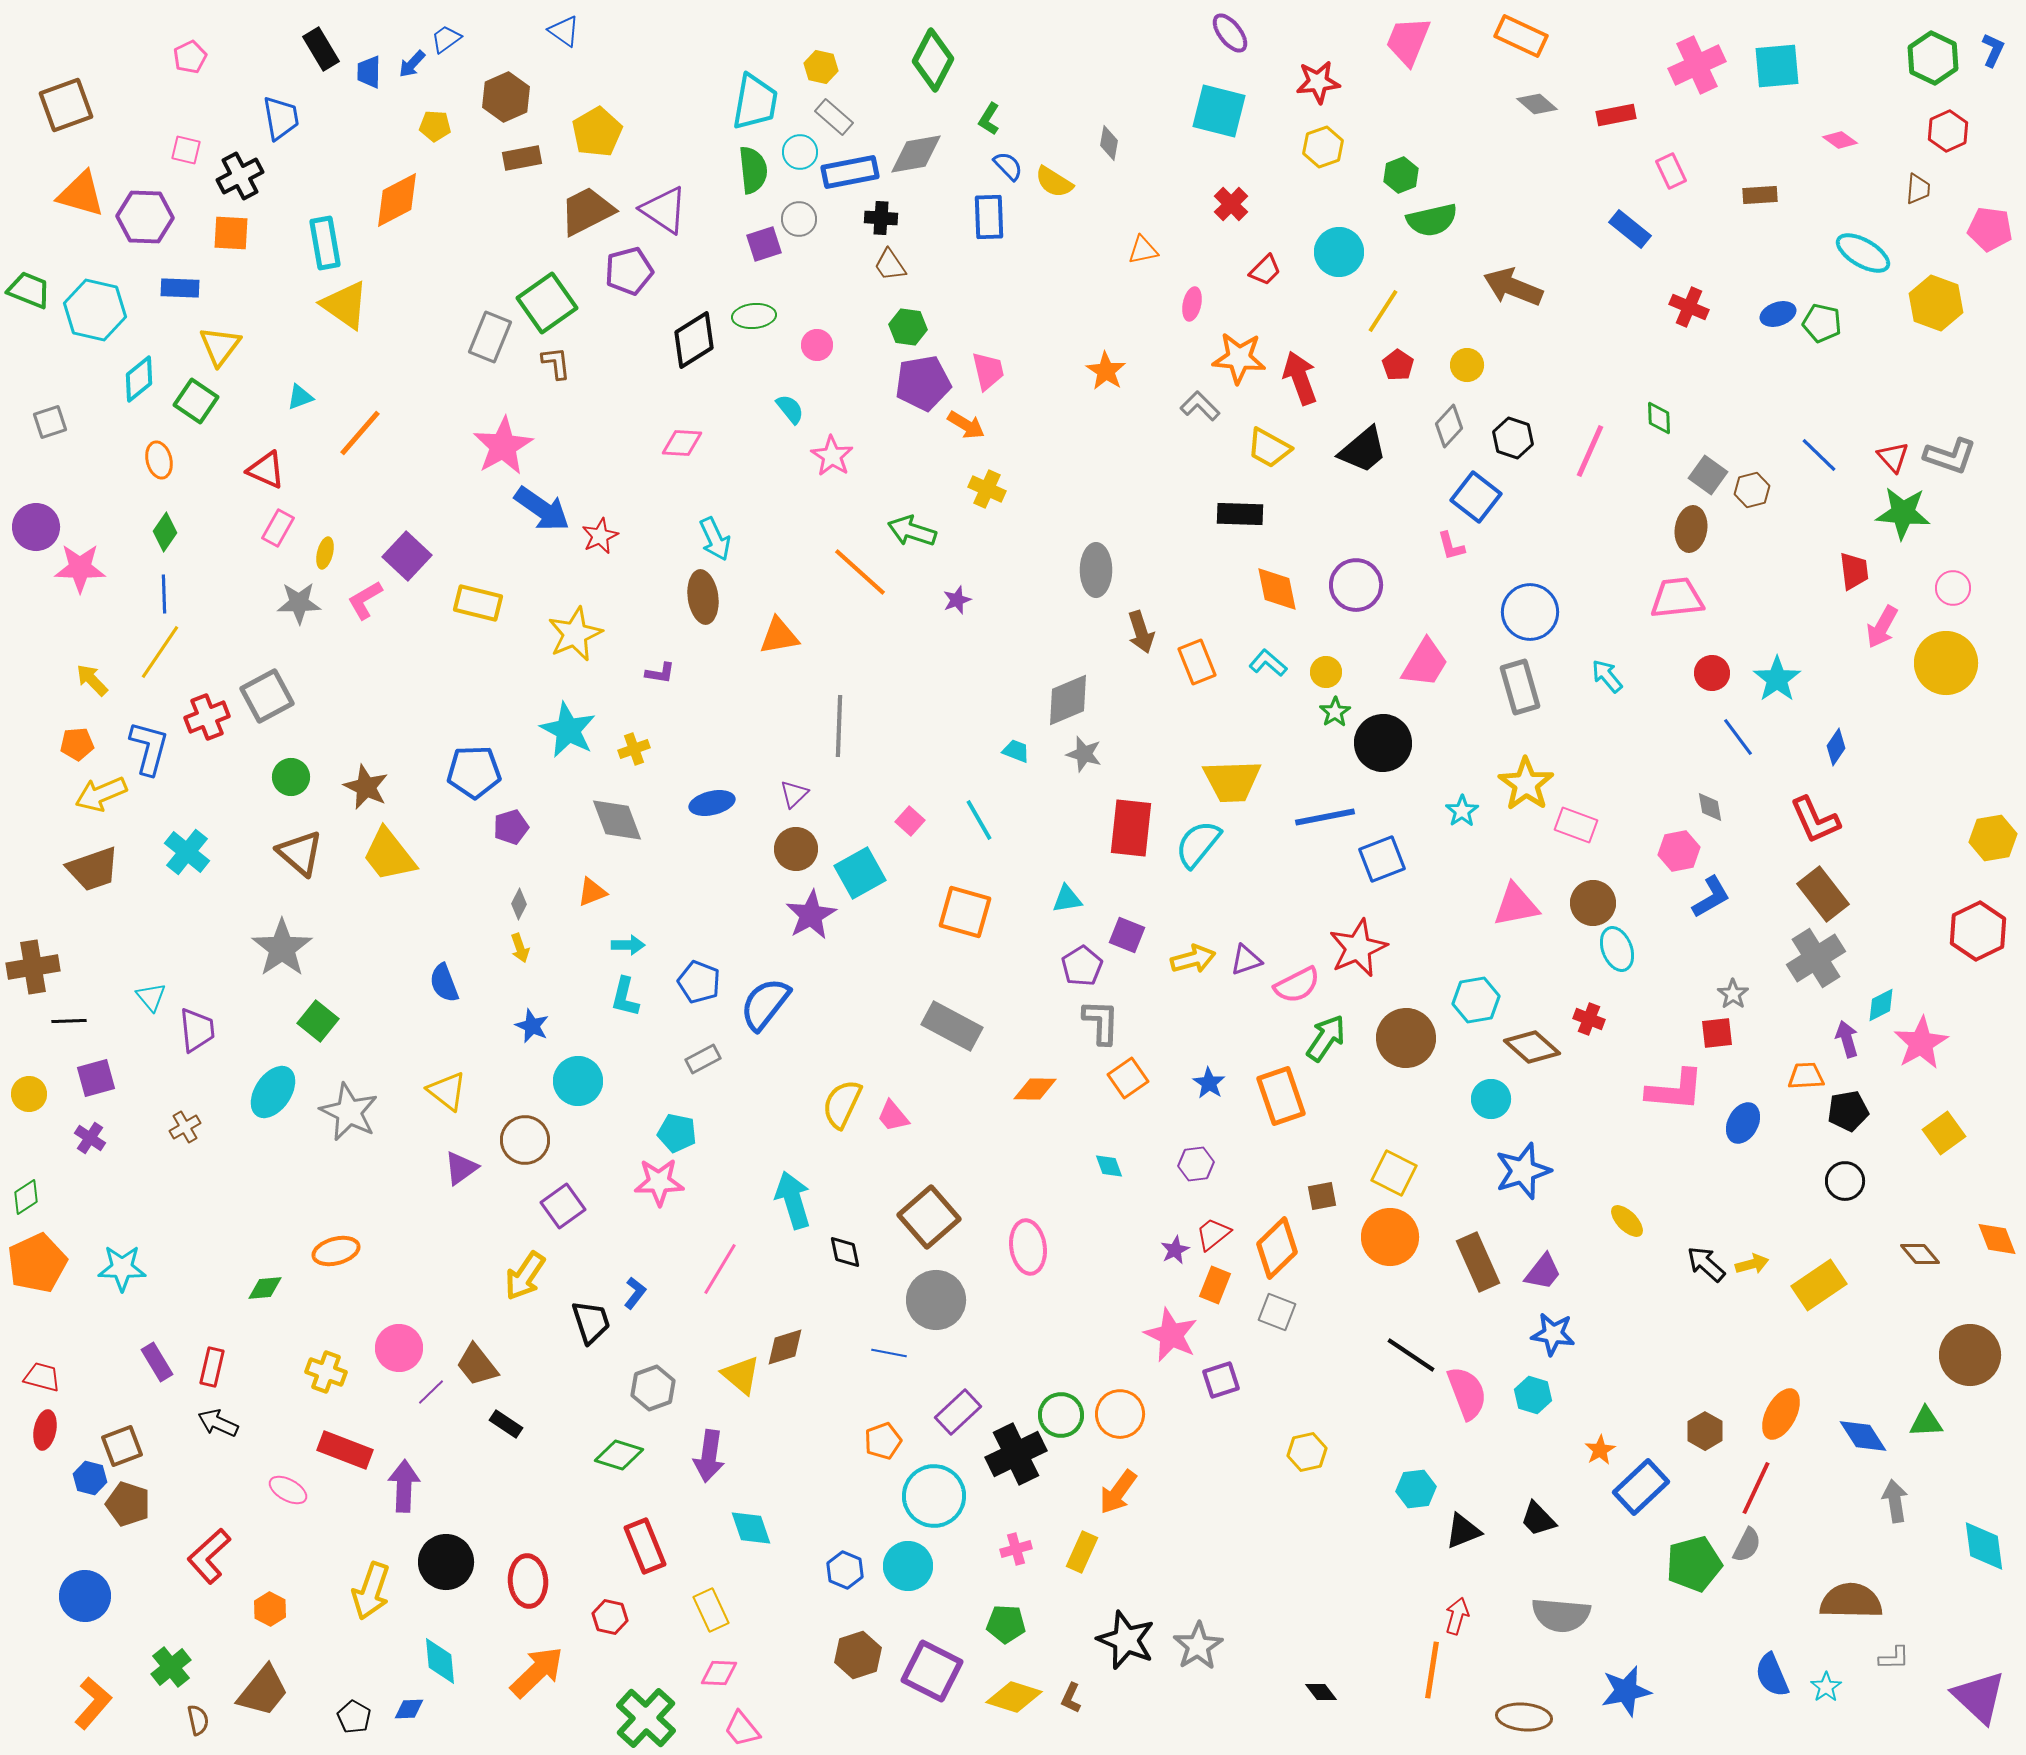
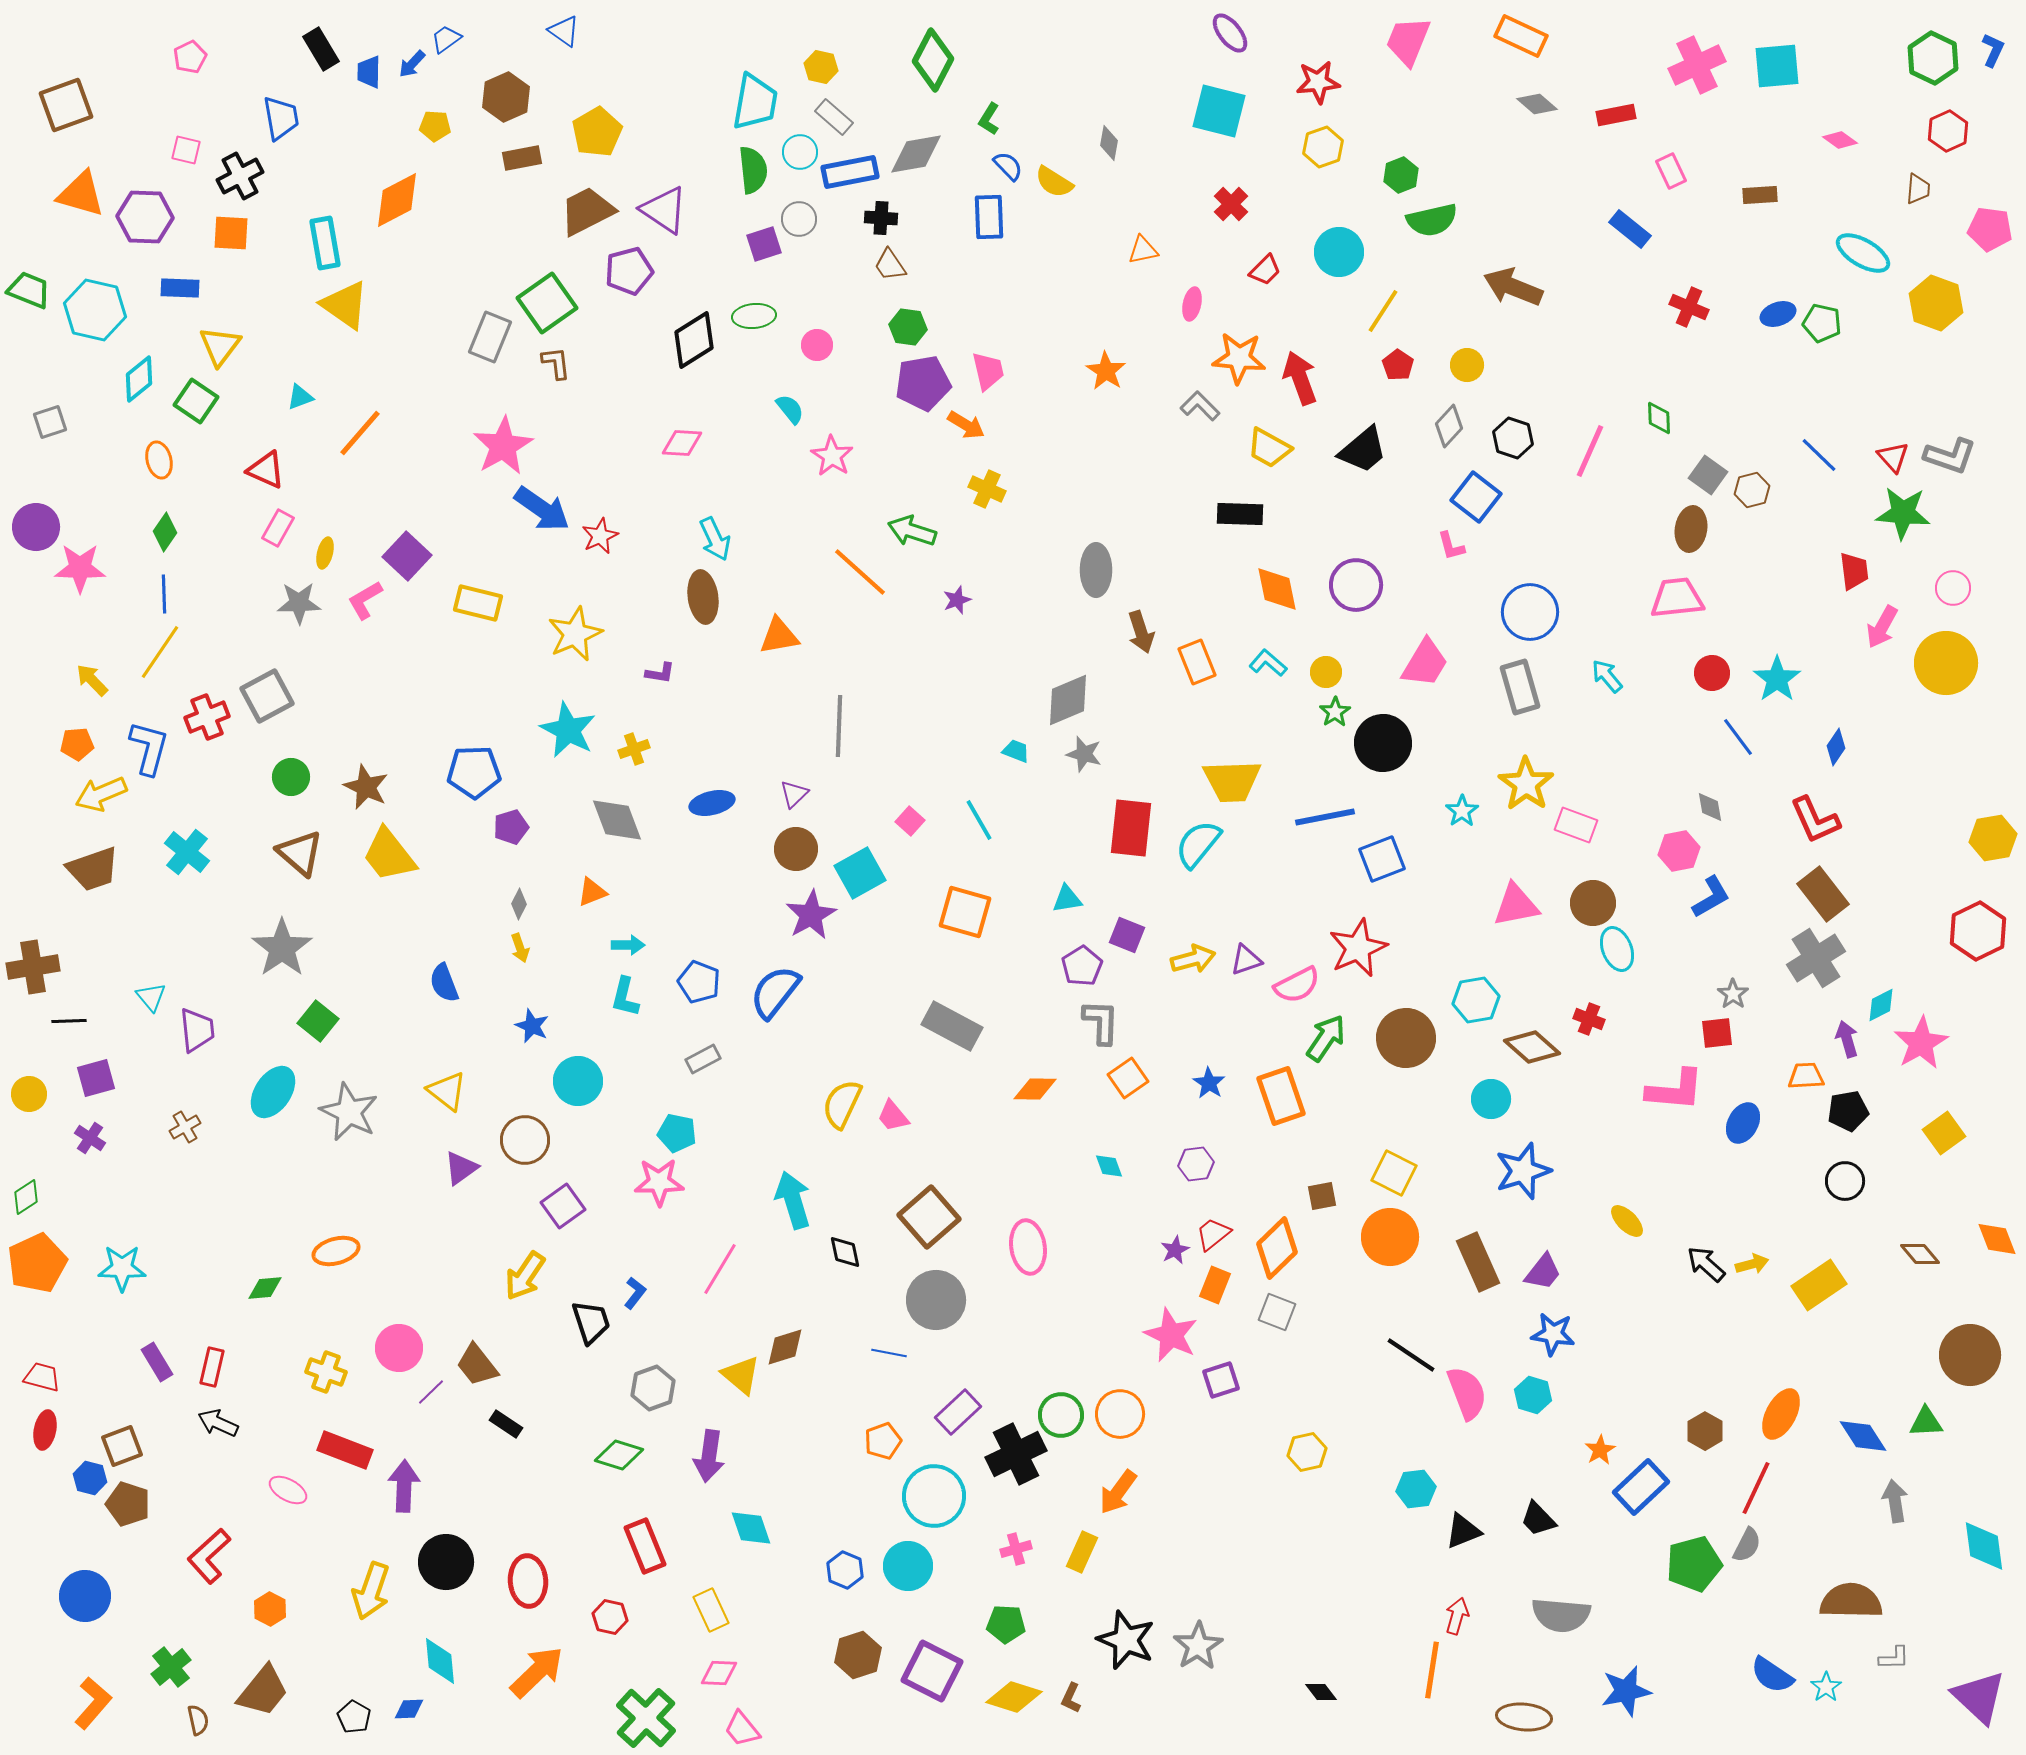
blue semicircle at (765, 1004): moved 10 px right, 12 px up
blue semicircle at (1772, 1675): rotated 33 degrees counterclockwise
